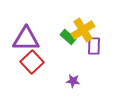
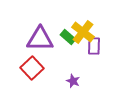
yellow cross: moved 2 px down; rotated 20 degrees counterclockwise
purple triangle: moved 14 px right
red square: moved 6 px down
purple star: rotated 16 degrees clockwise
